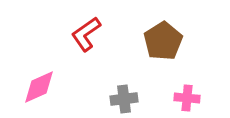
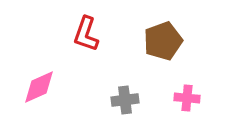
red L-shape: rotated 36 degrees counterclockwise
brown pentagon: rotated 12 degrees clockwise
gray cross: moved 1 px right, 1 px down
